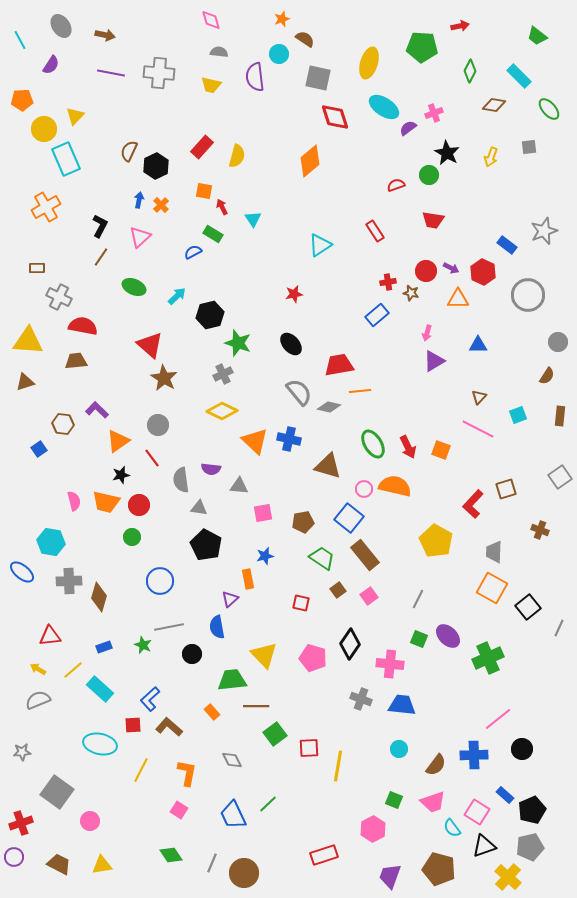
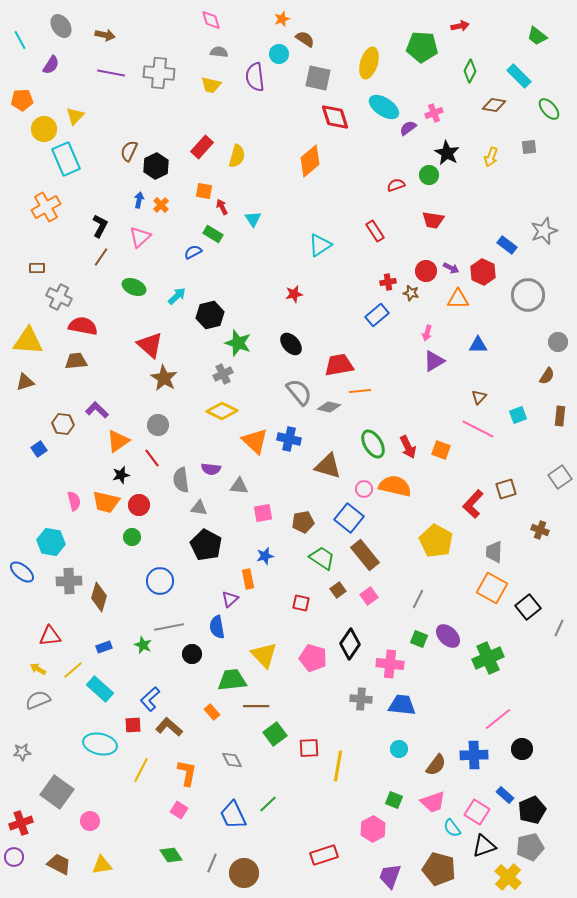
gray cross at (361, 699): rotated 15 degrees counterclockwise
